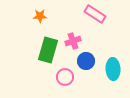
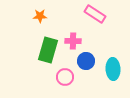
pink cross: rotated 21 degrees clockwise
